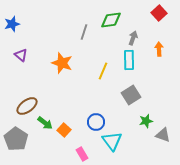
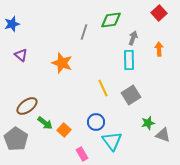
yellow line: moved 17 px down; rotated 48 degrees counterclockwise
green star: moved 2 px right, 2 px down
